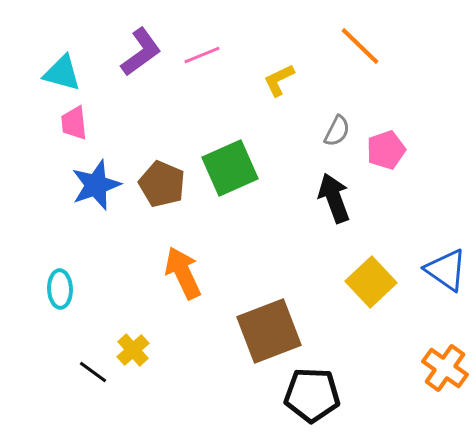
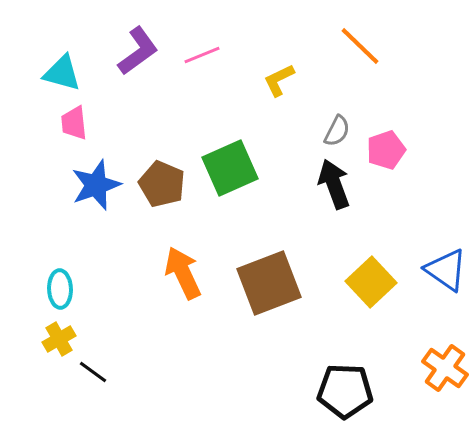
purple L-shape: moved 3 px left, 1 px up
black arrow: moved 14 px up
brown square: moved 48 px up
yellow cross: moved 74 px left, 11 px up; rotated 12 degrees clockwise
black pentagon: moved 33 px right, 4 px up
